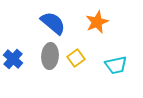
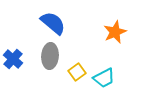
orange star: moved 18 px right, 10 px down
yellow square: moved 1 px right, 14 px down
cyan trapezoid: moved 12 px left, 13 px down; rotated 15 degrees counterclockwise
